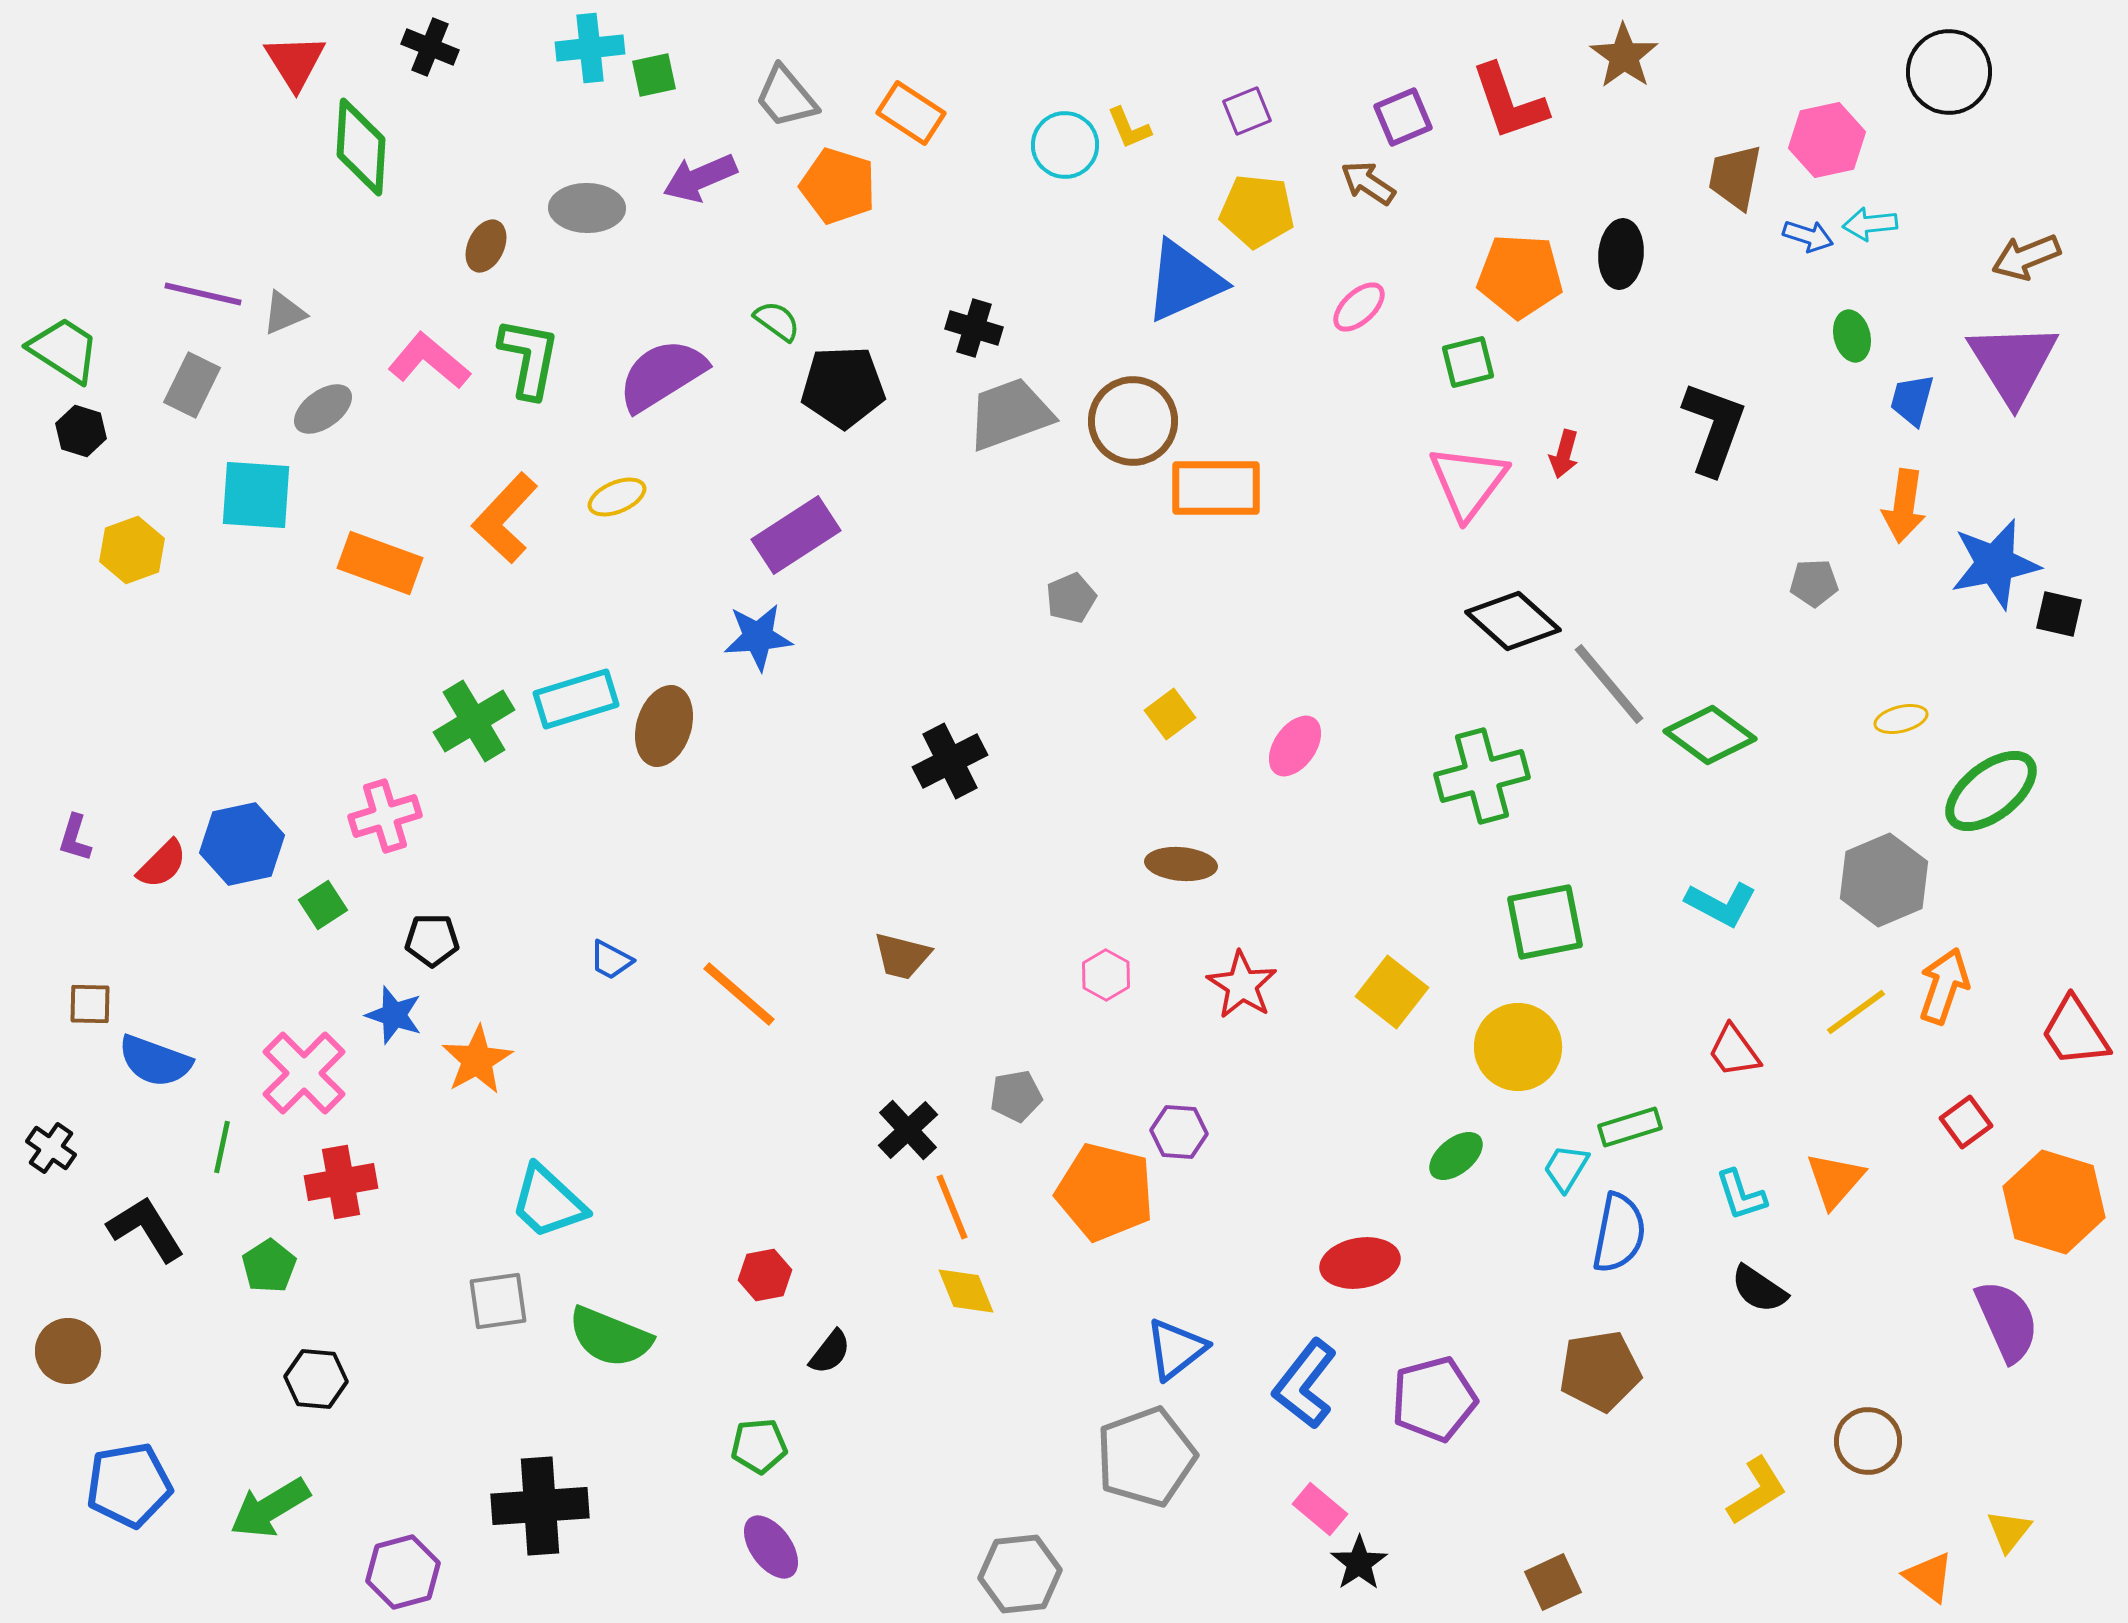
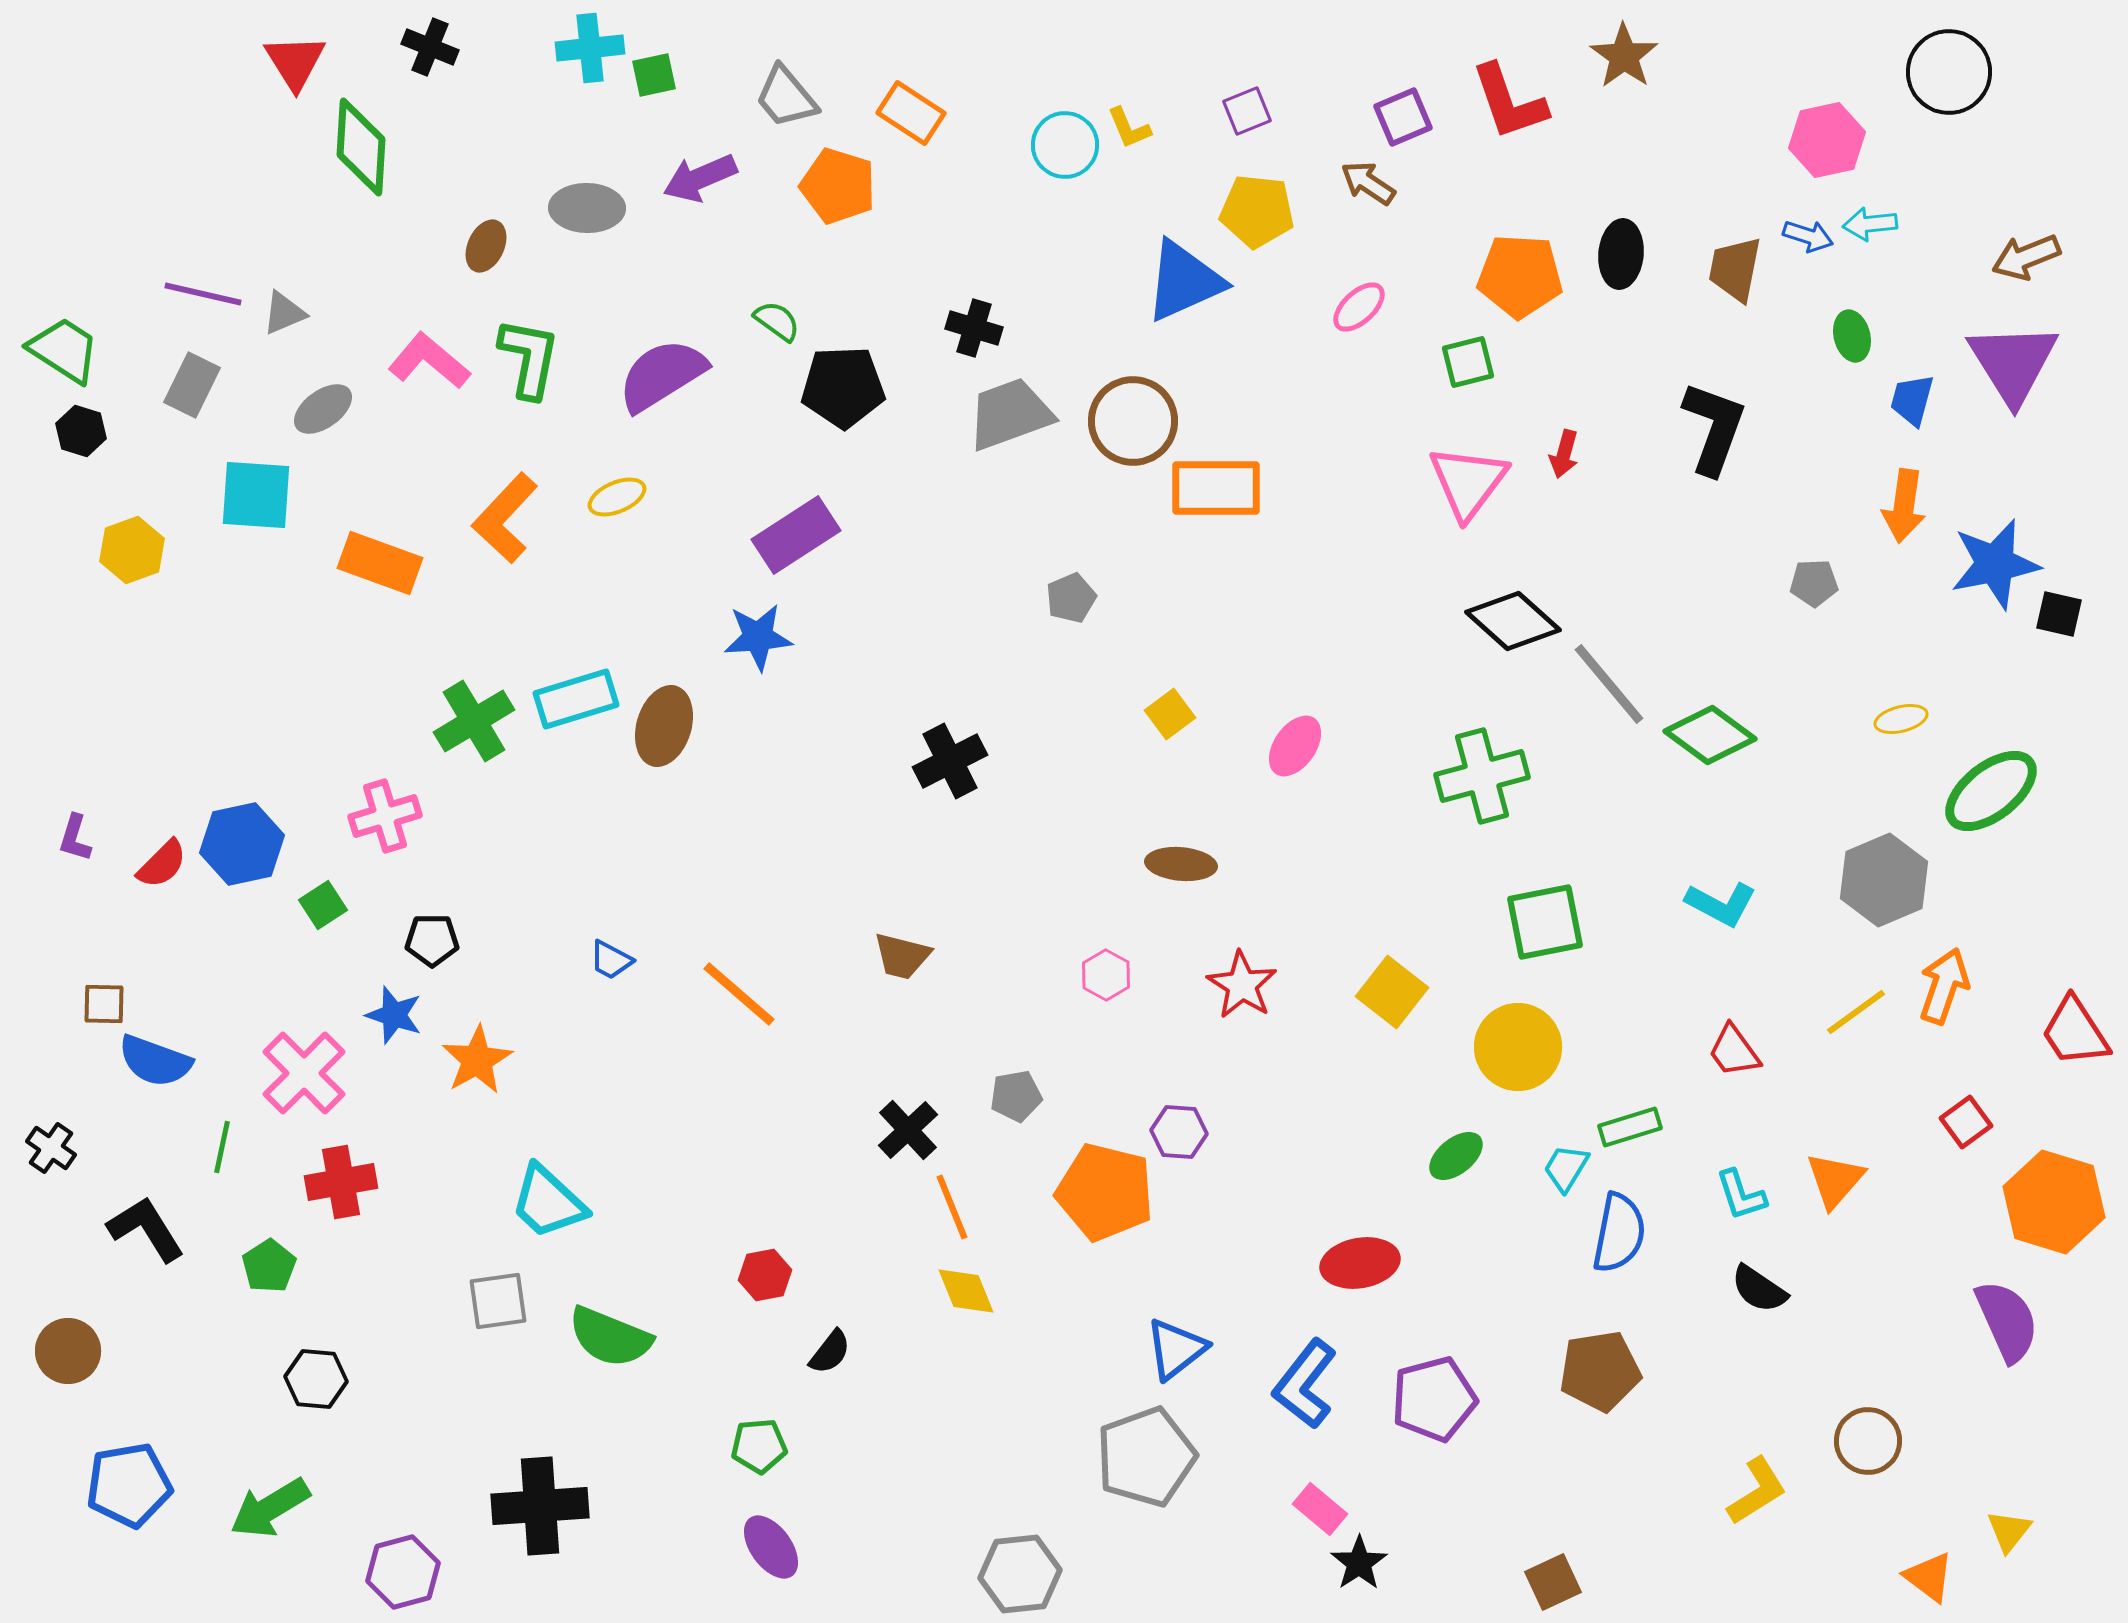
brown trapezoid at (1735, 177): moved 92 px down
brown square at (90, 1004): moved 14 px right
